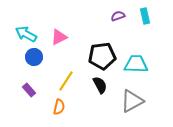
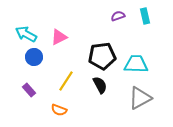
gray triangle: moved 8 px right, 3 px up
orange semicircle: moved 3 px down; rotated 98 degrees clockwise
